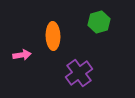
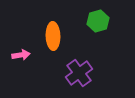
green hexagon: moved 1 px left, 1 px up
pink arrow: moved 1 px left
